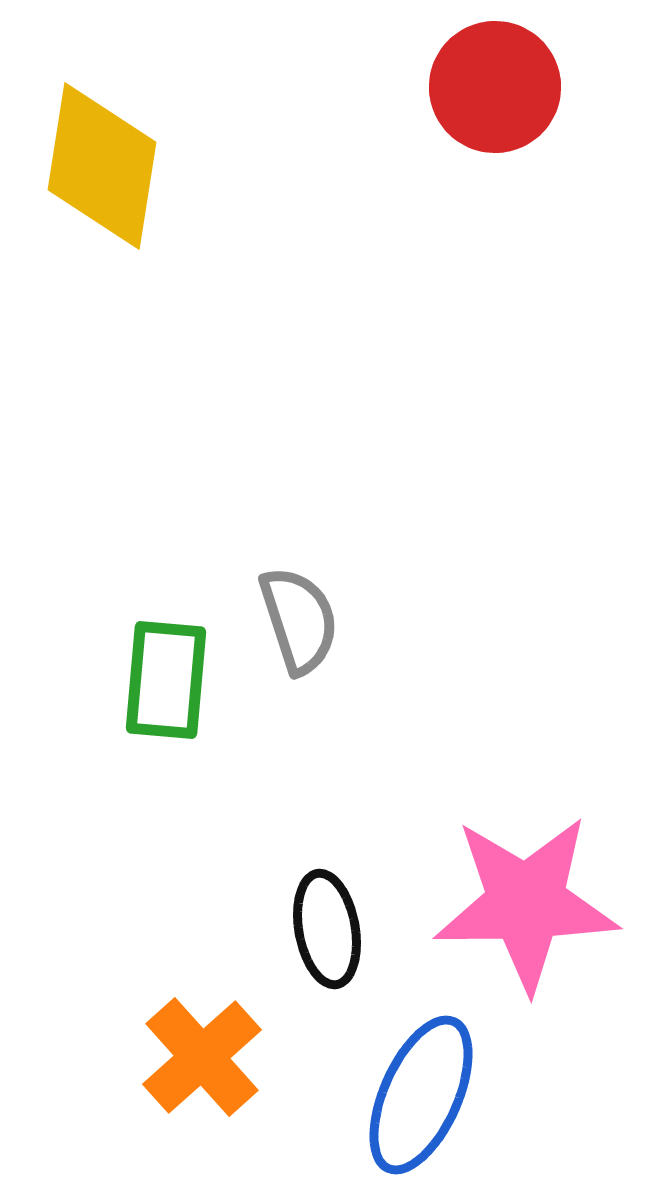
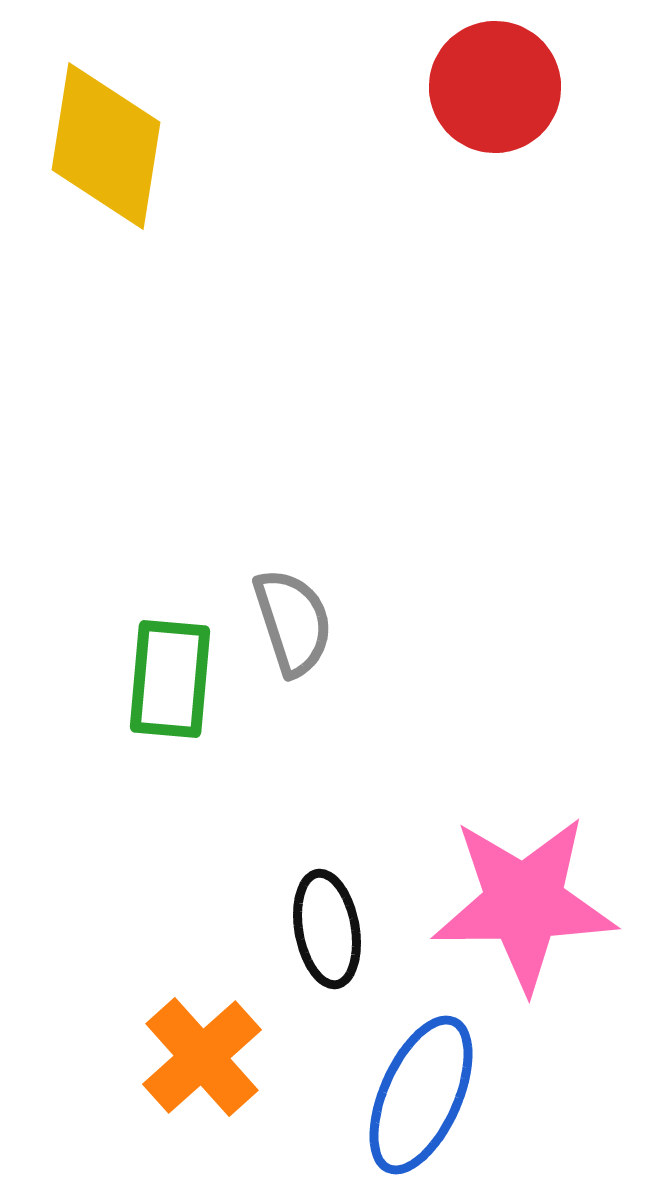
yellow diamond: moved 4 px right, 20 px up
gray semicircle: moved 6 px left, 2 px down
green rectangle: moved 4 px right, 1 px up
pink star: moved 2 px left
